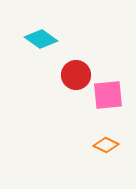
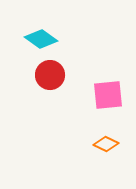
red circle: moved 26 px left
orange diamond: moved 1 px up
